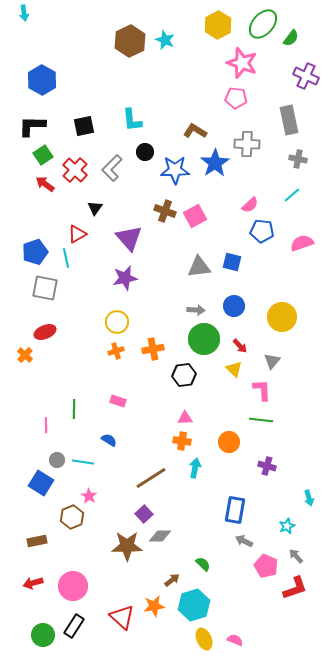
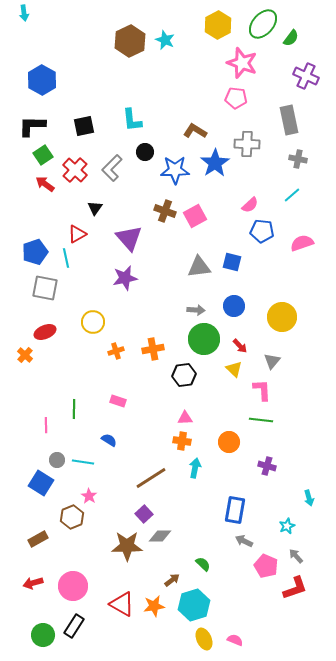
yellow circle at (117, 322): moved 24 px left
brown rectangle at (37, 541): moved 1 px right, 2 px up; rotated 18 degrees counterclockwise
red triangle at (122, 617): moved 13 px up; rotated 12 degrees counterclockwise
